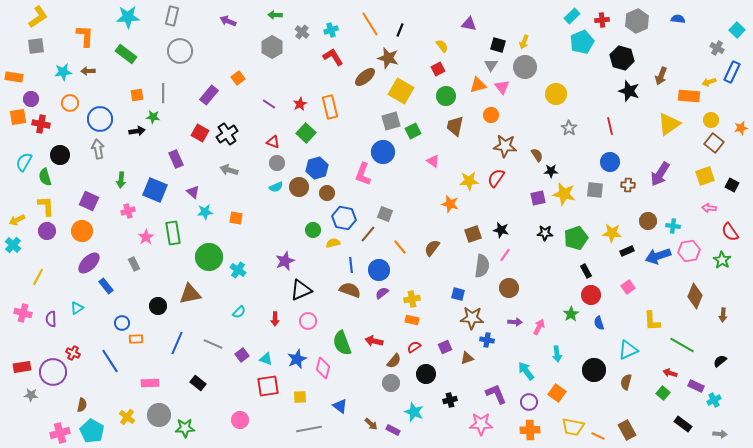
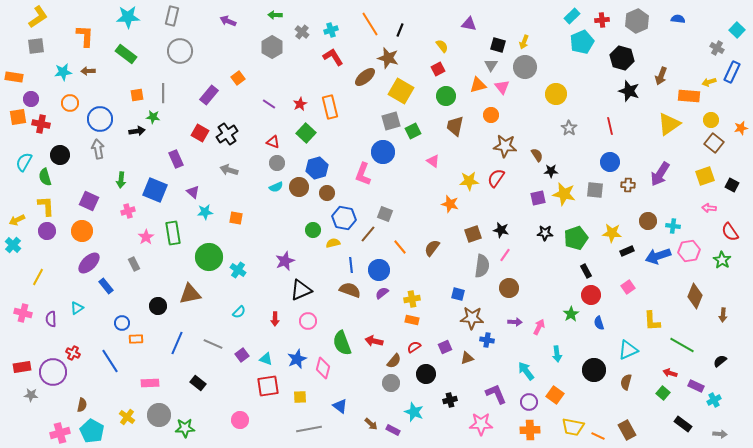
orange square at (557, 393): moved 2 px left, 2 px down
